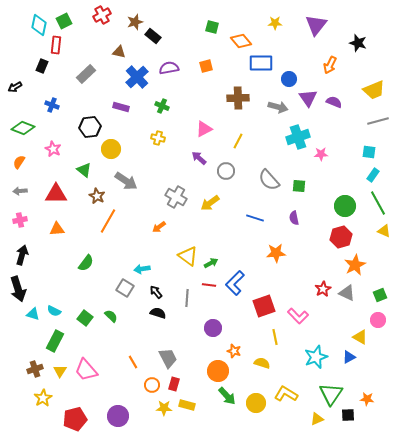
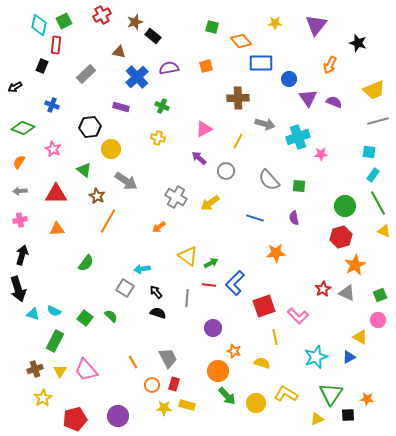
gray arrow at (278, 107): moved 13 px left, 17 px down
